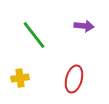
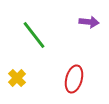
purple arrow: moved 5 px right, 4 px up
yellow cross: moved 3 px left; rotated 36 degrees counterclockwise
